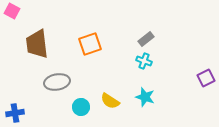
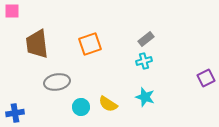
pink square: rotated 28 degrees counterclockwise
cyan cross: rotated 35 degrees counterclockwise
yellow semicircle: moved 2 px left, 3 px down
